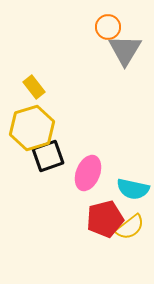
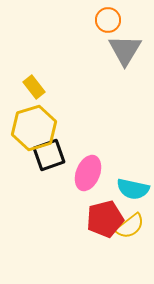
orange circle: moved 7 px up
yellow hexagon: moved 2 px right
black square: moved 1 px right, 1 px up
yellow semicircle: moved 1 px up
